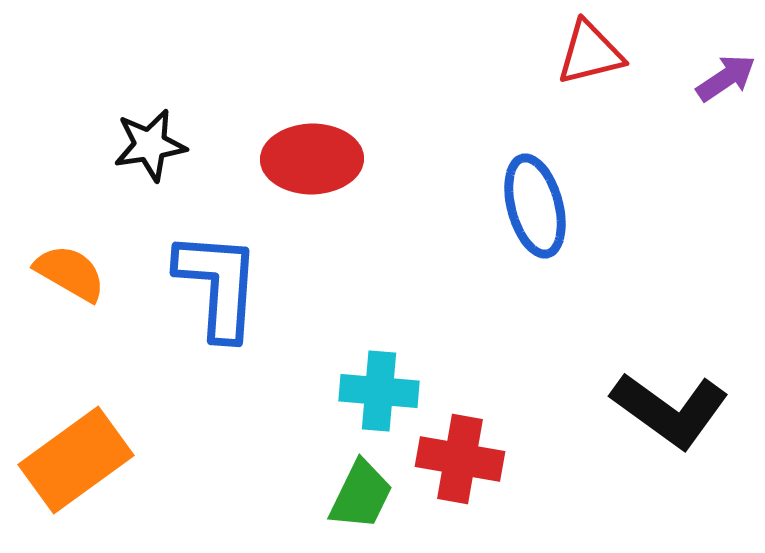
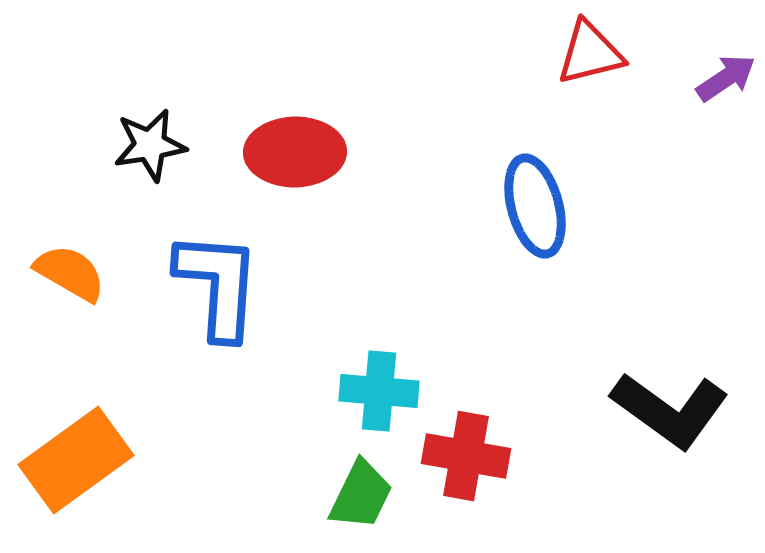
red ellipse: moved 17 px left, 7 px up
red cross: moved 6 px right, 3 px up
